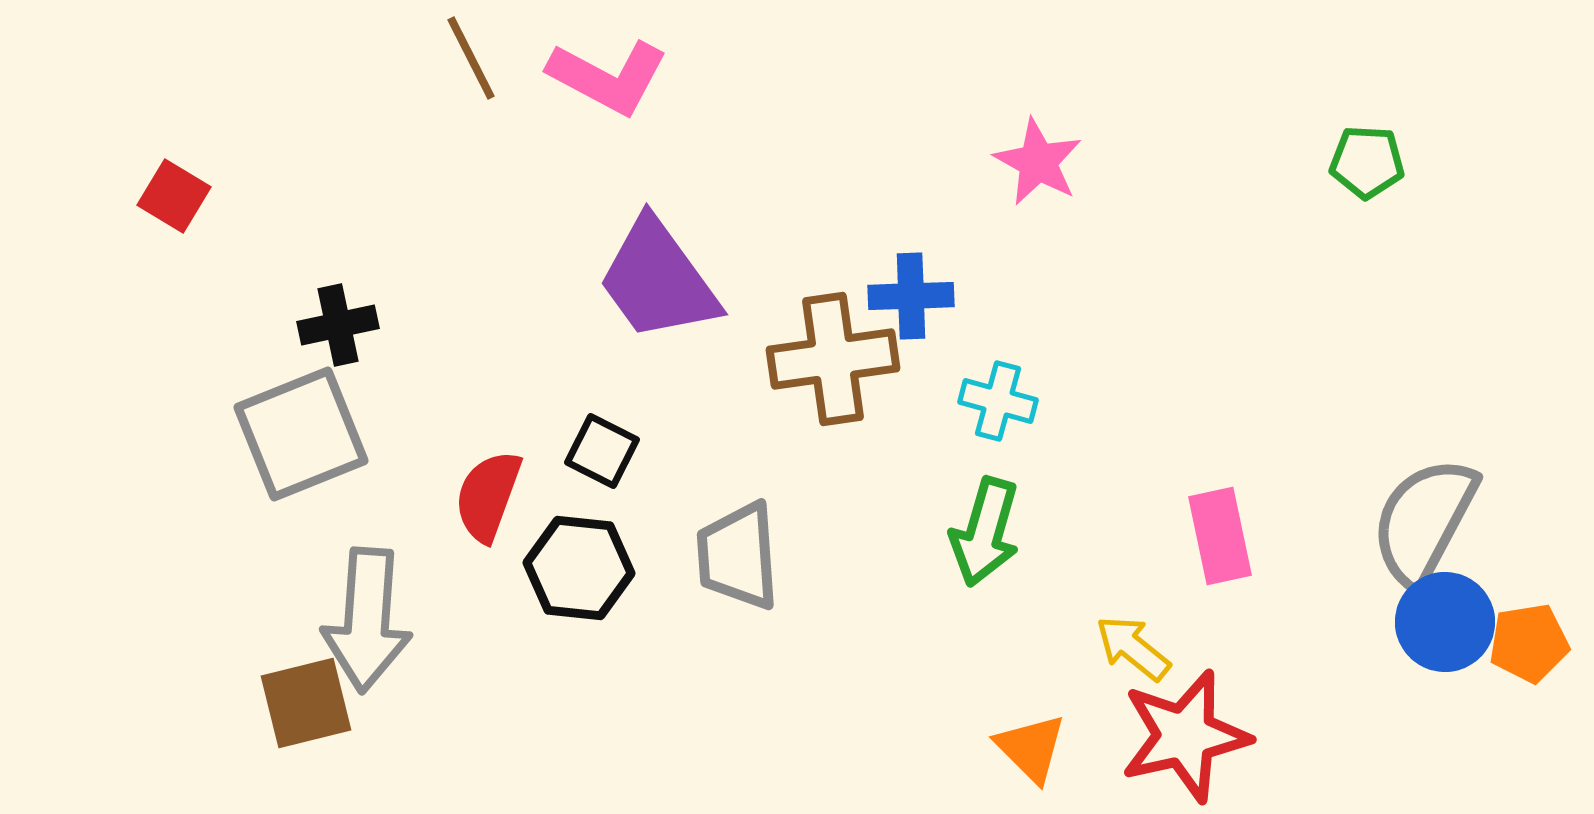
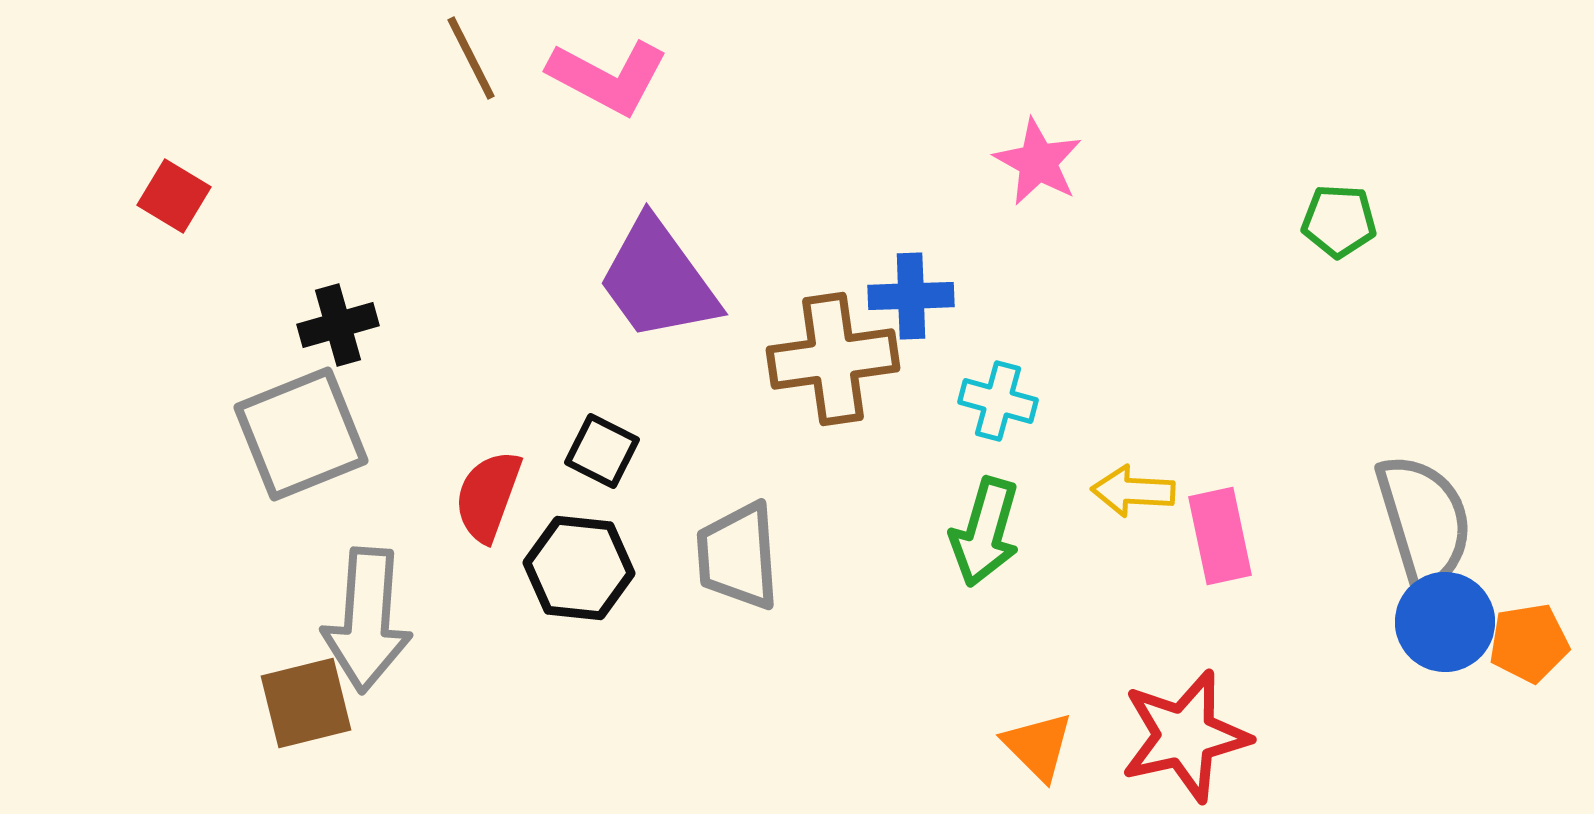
green pentagon: moved 28 px left, 59 px down
black cross: rotated 4 degrees counterclockwise
gray semicircle: rotated 135 degrees clockwise
yellow arrow: moved 157 px up; rotated 36 degrees counterclockwise
orange triangle: moved 7 px right, 2 px up
